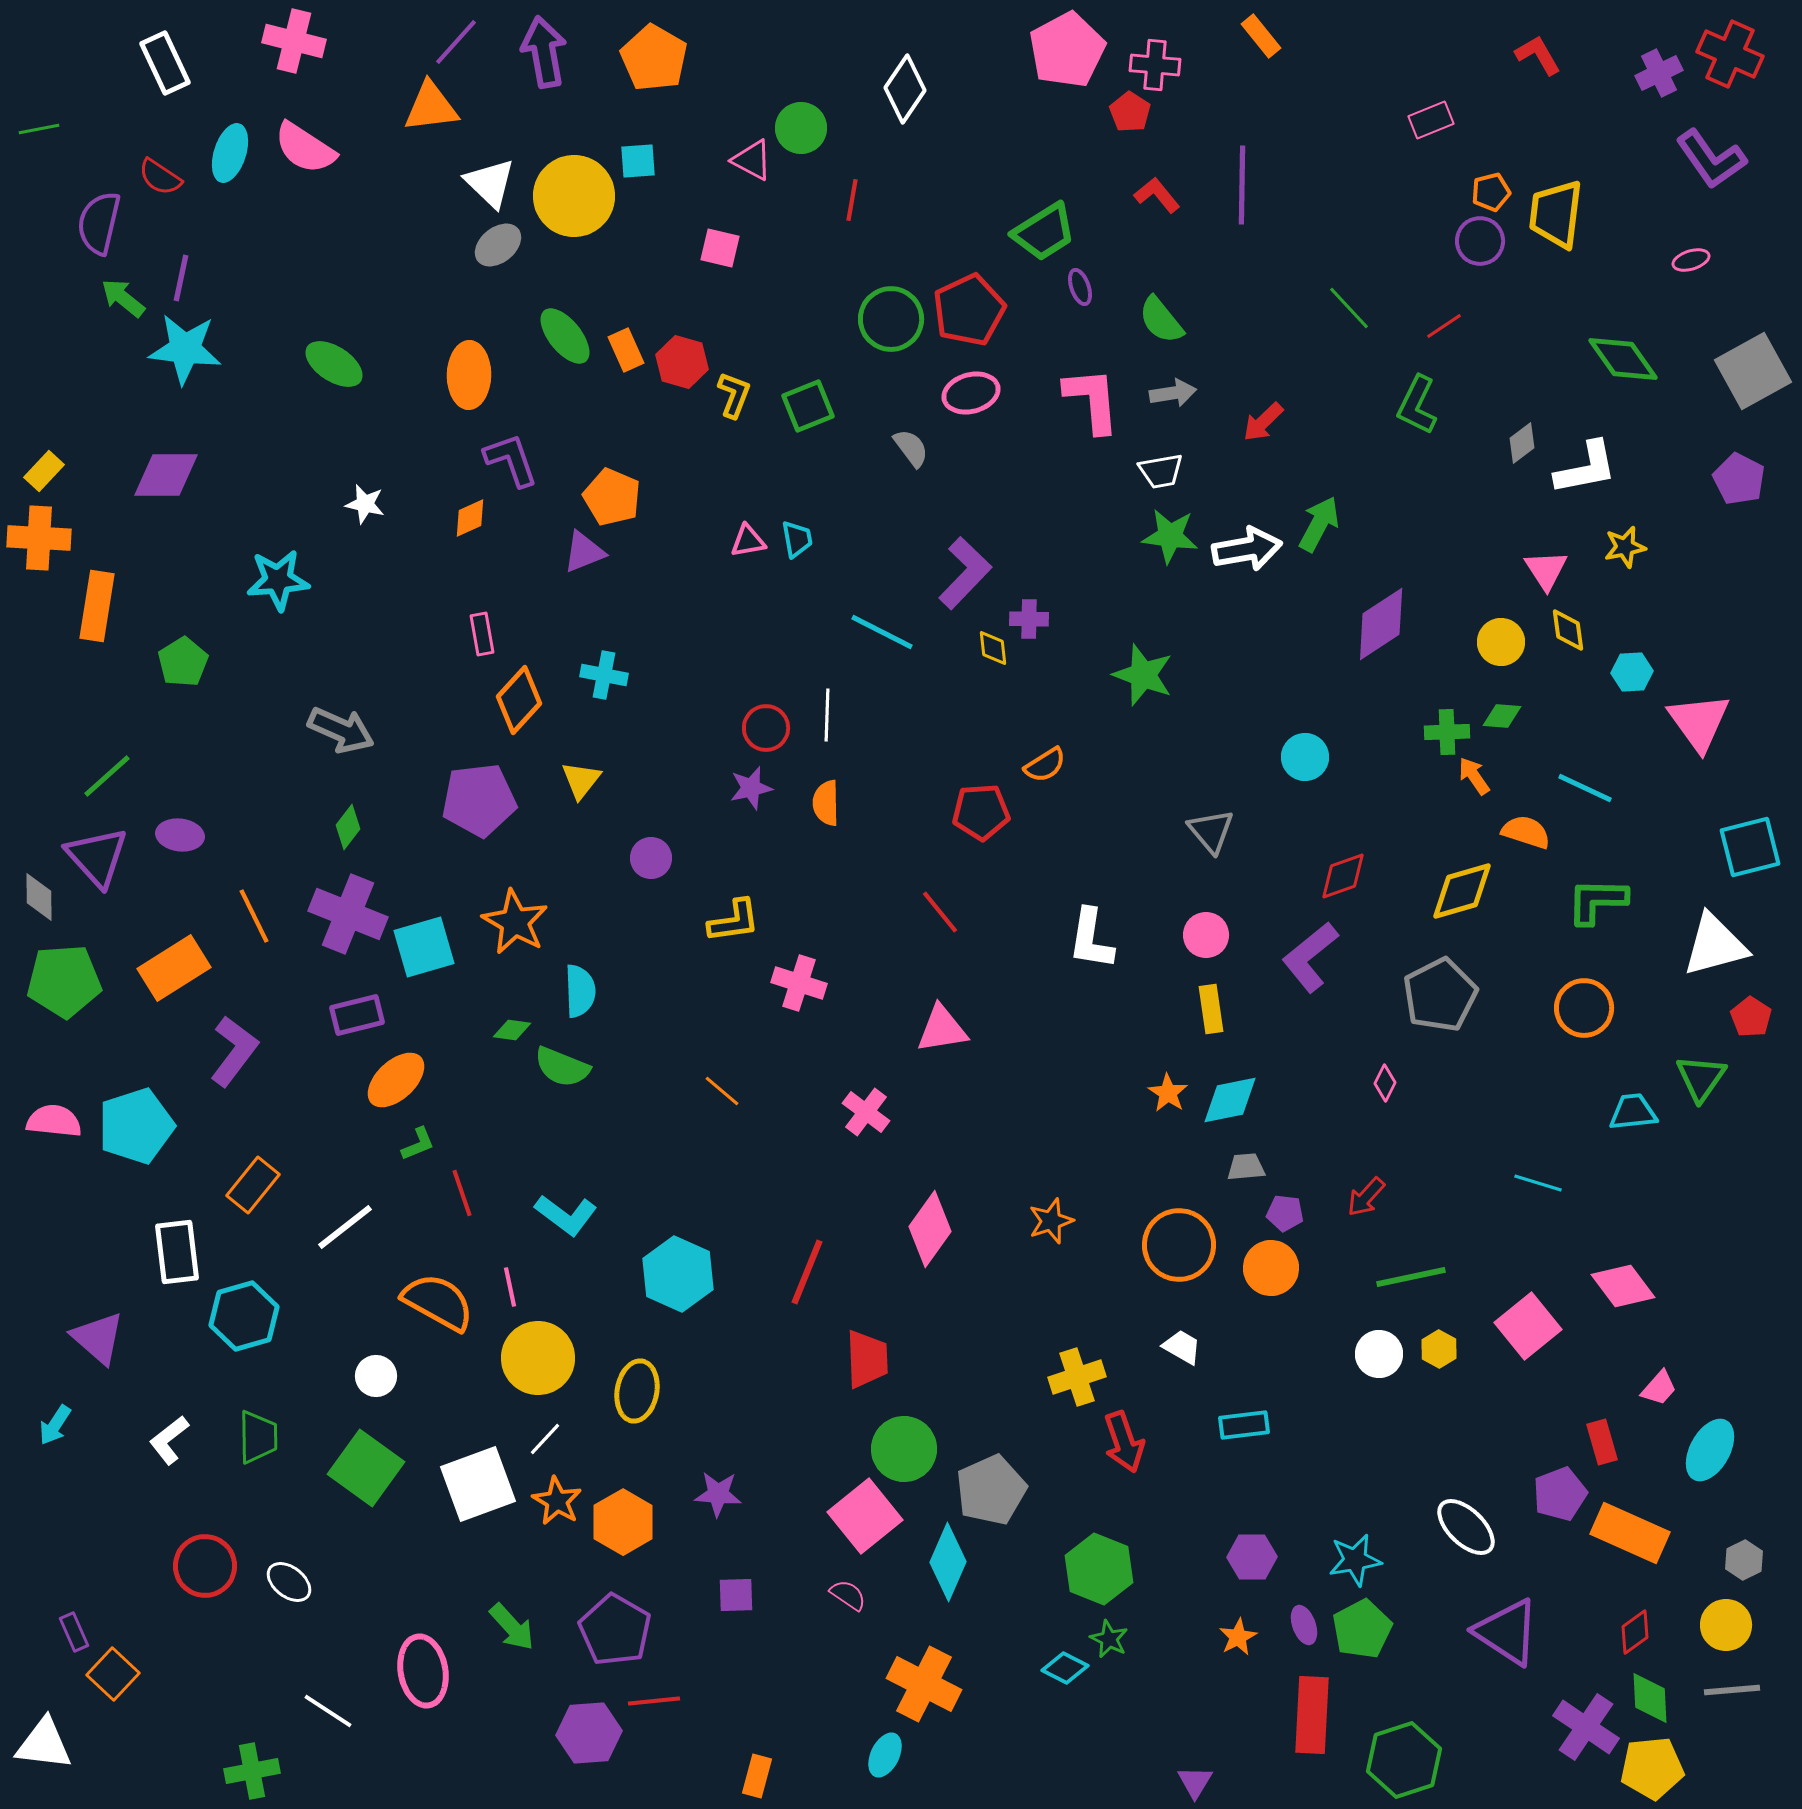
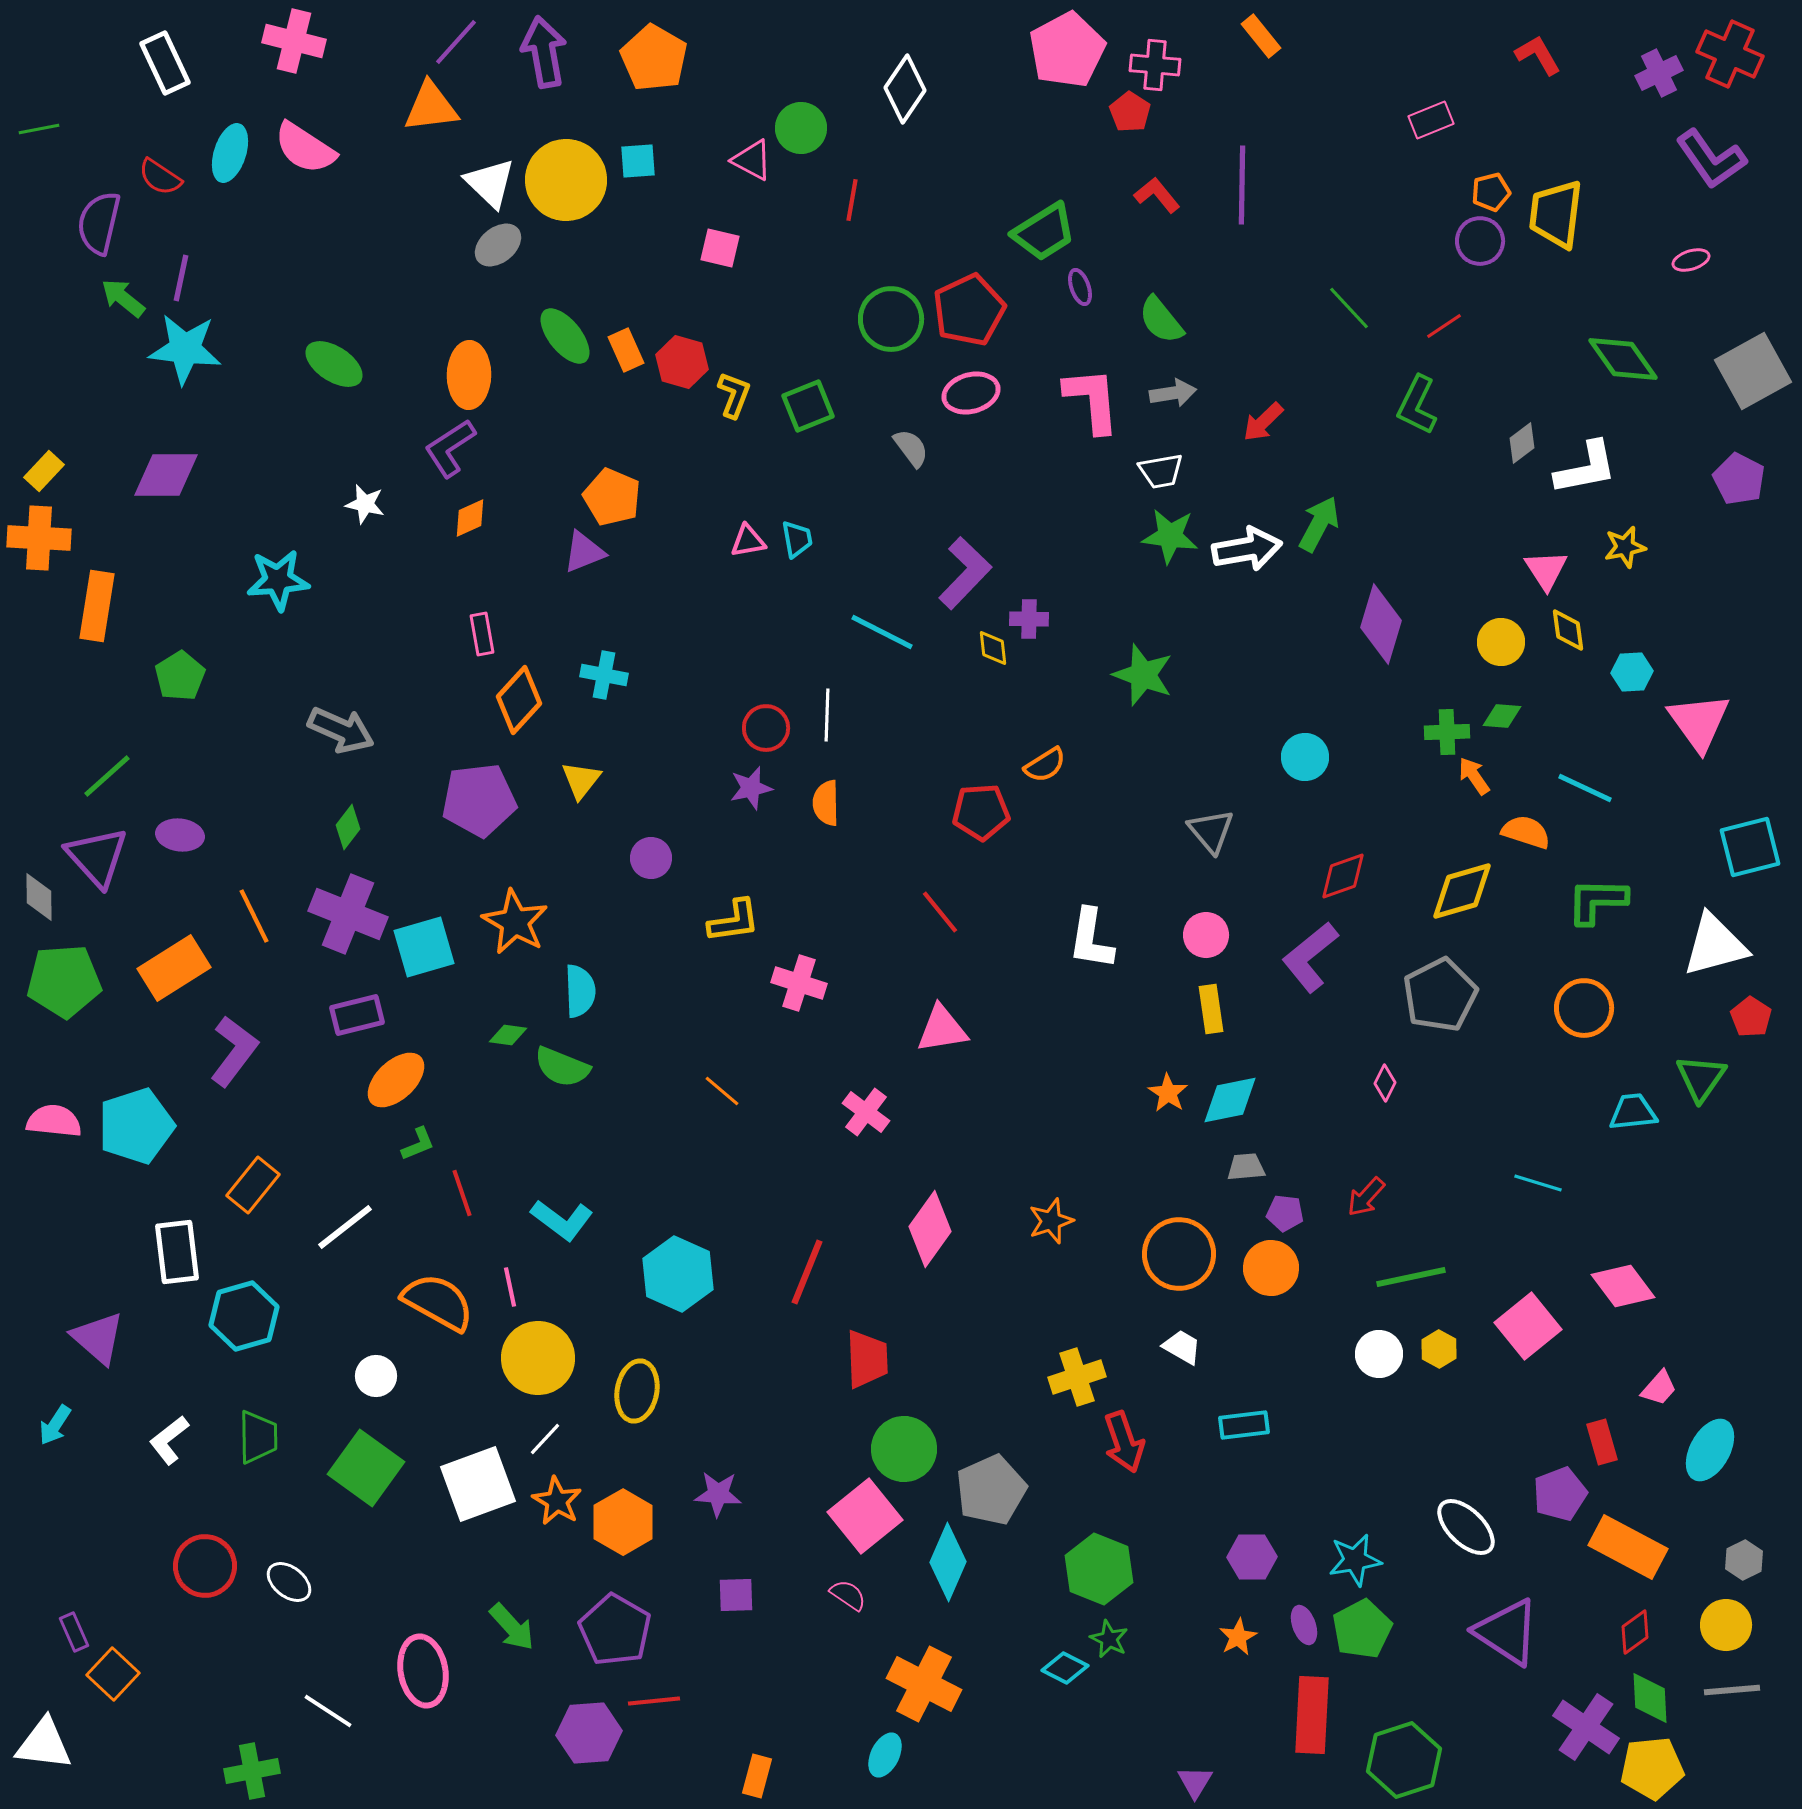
yellow circle at (574, 196): moved 8 px left, 16 px up
purple L-shape at (511, 460): moved 61 px left, 12 px up; rotated 104 degrees counterclockwise
purple diamond at (1381, 624): rotated 40 degrees counterclockwise
green pentagon at (183, 662): moved 3 px left, 14 px down
green diamond at (512, 1030): moved 4 px left, 5 px down
cyan L-shape at (566, 1215): moved 4 px left, 5 px down
orange circle at (1179, 1245): moved 9 px down
orange rectangle at (1630, 1533): moved 2 px left, 14 px down; rotated 4 degrees clockwise
